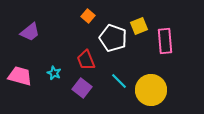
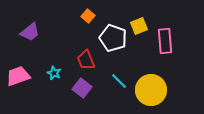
pink trapezoid: moved 2 px left; rotated 35 degrees counterclockwise
